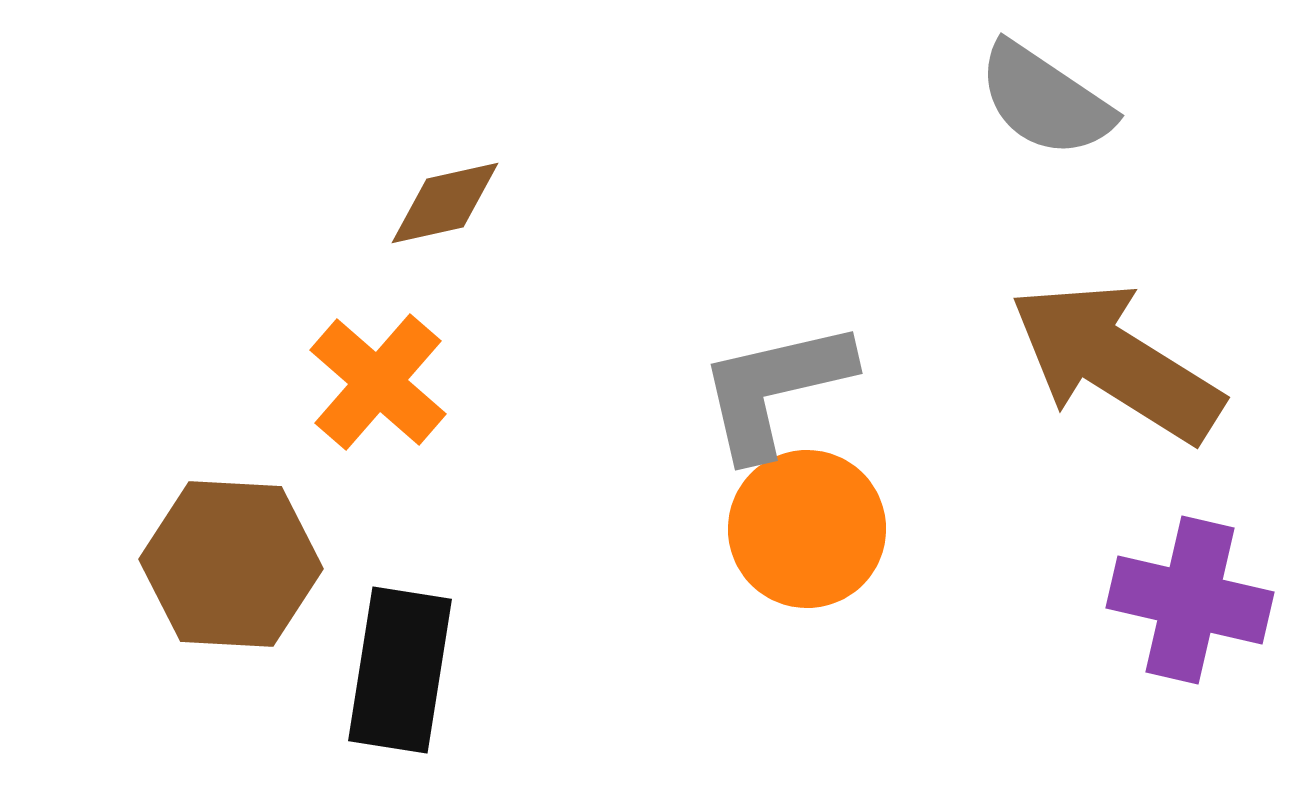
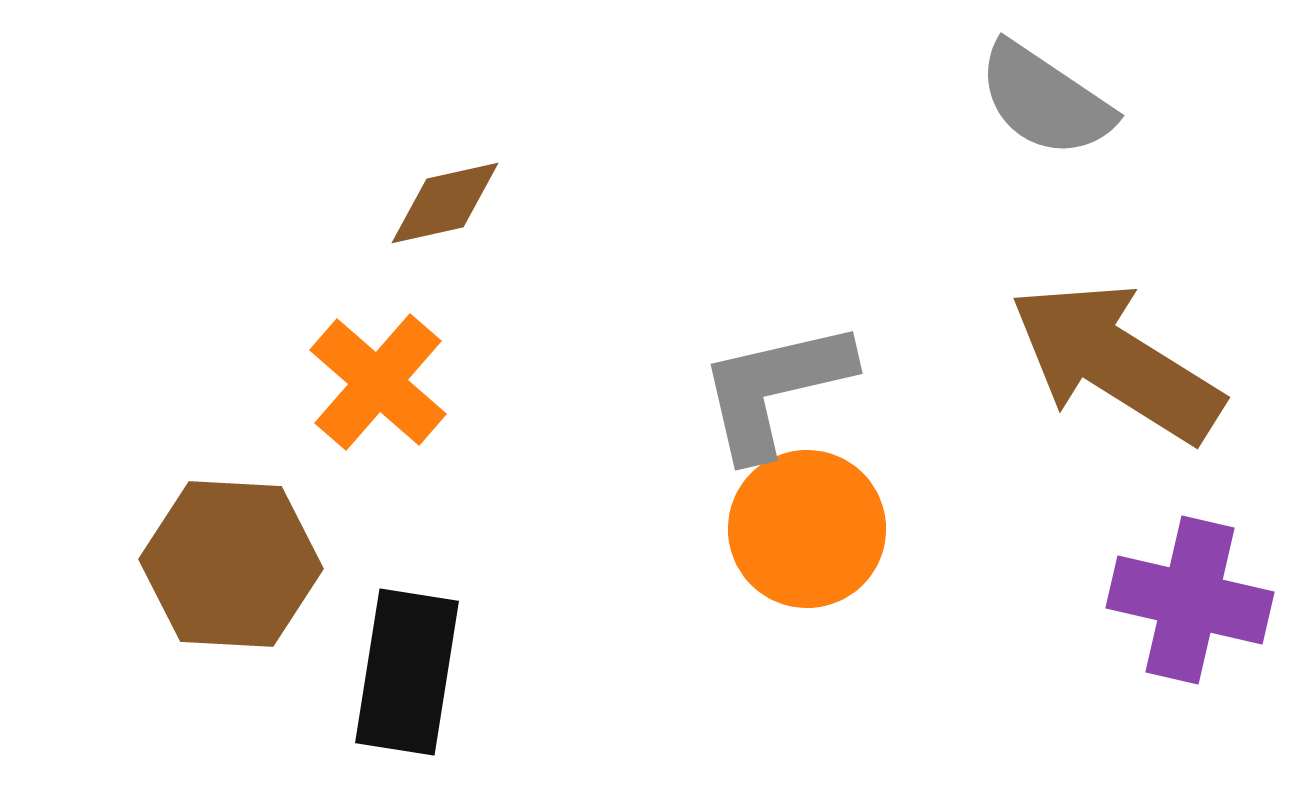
black rectangle: moved 7 px right, 2 px down
